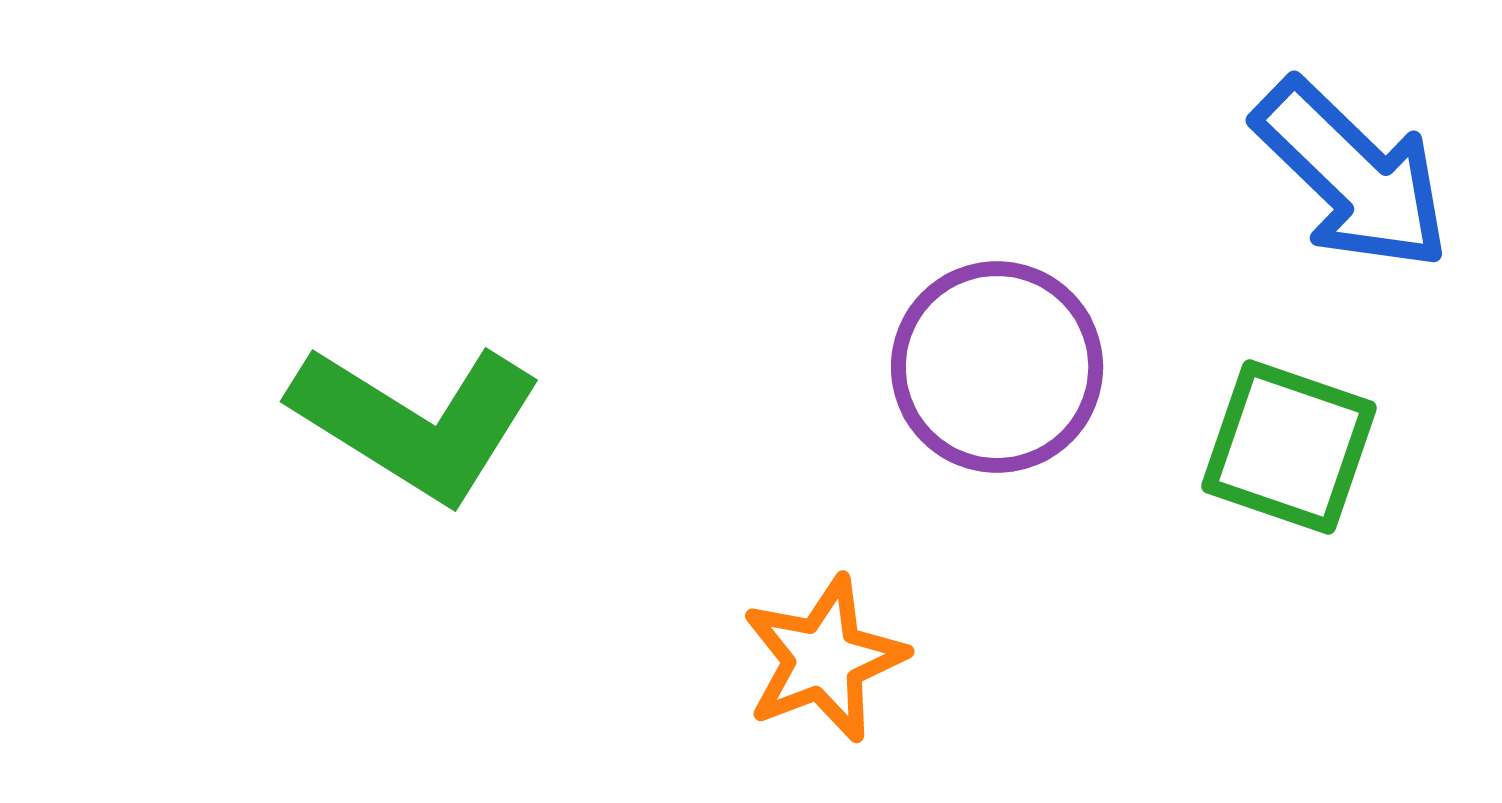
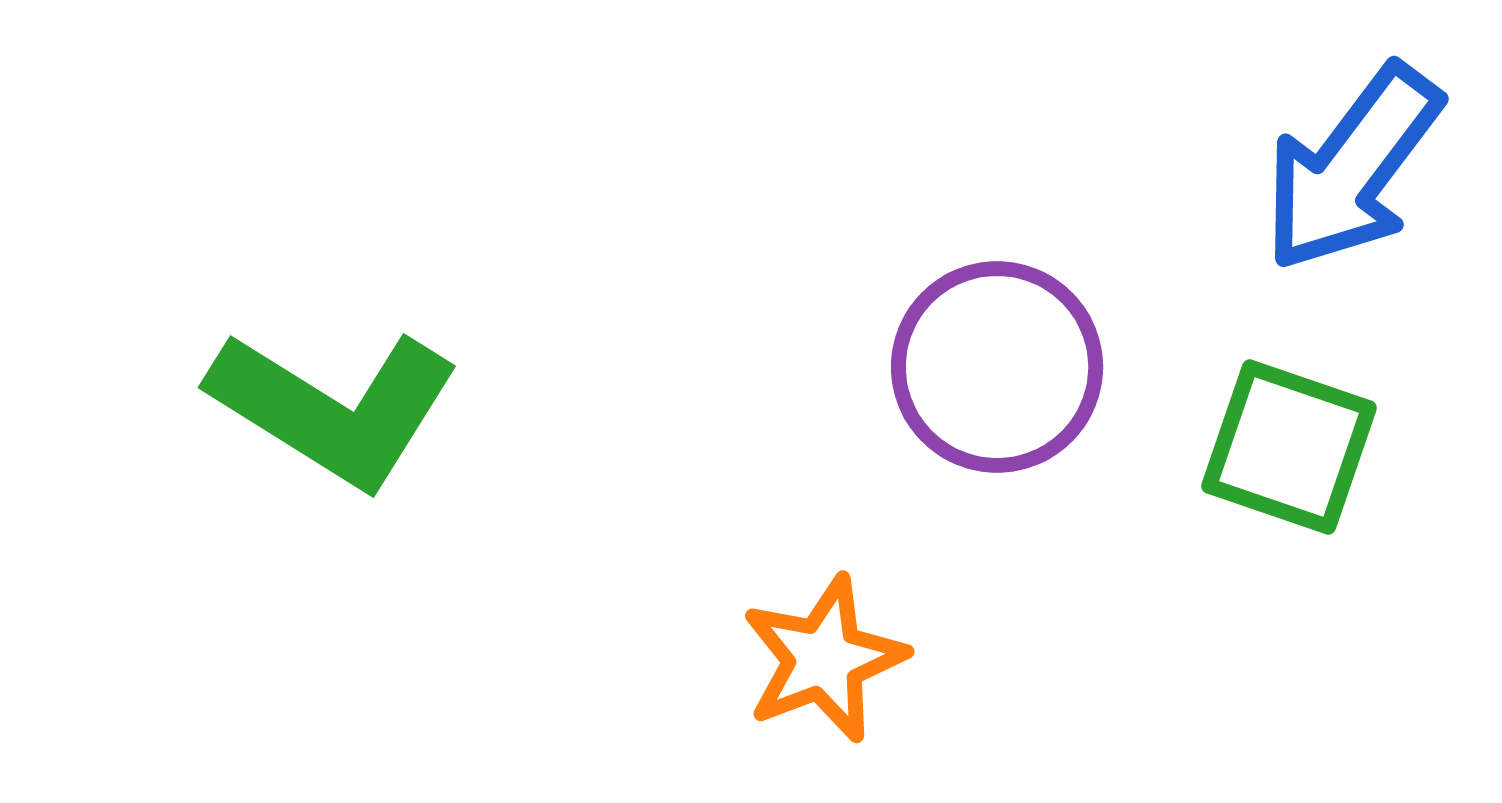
blue arrow: moved 7 px up; rotated 83 degrees clockwise
green L-shape: moved 82 px left, 14 px up
